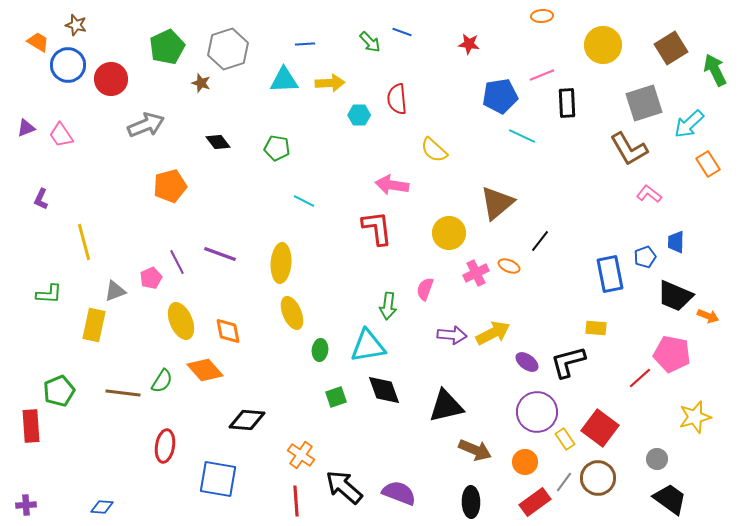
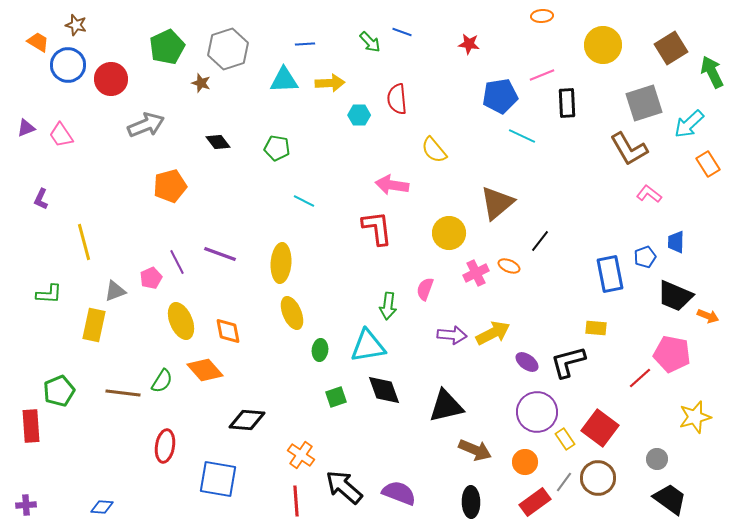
green arrow at (715, 70): moved 3 px left, 2 px down
yellow semicircle at (434, 150): rotated 8 degrees clockwise
